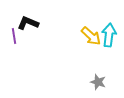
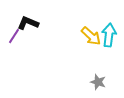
purple line: rotated 42 degrees clockwise
